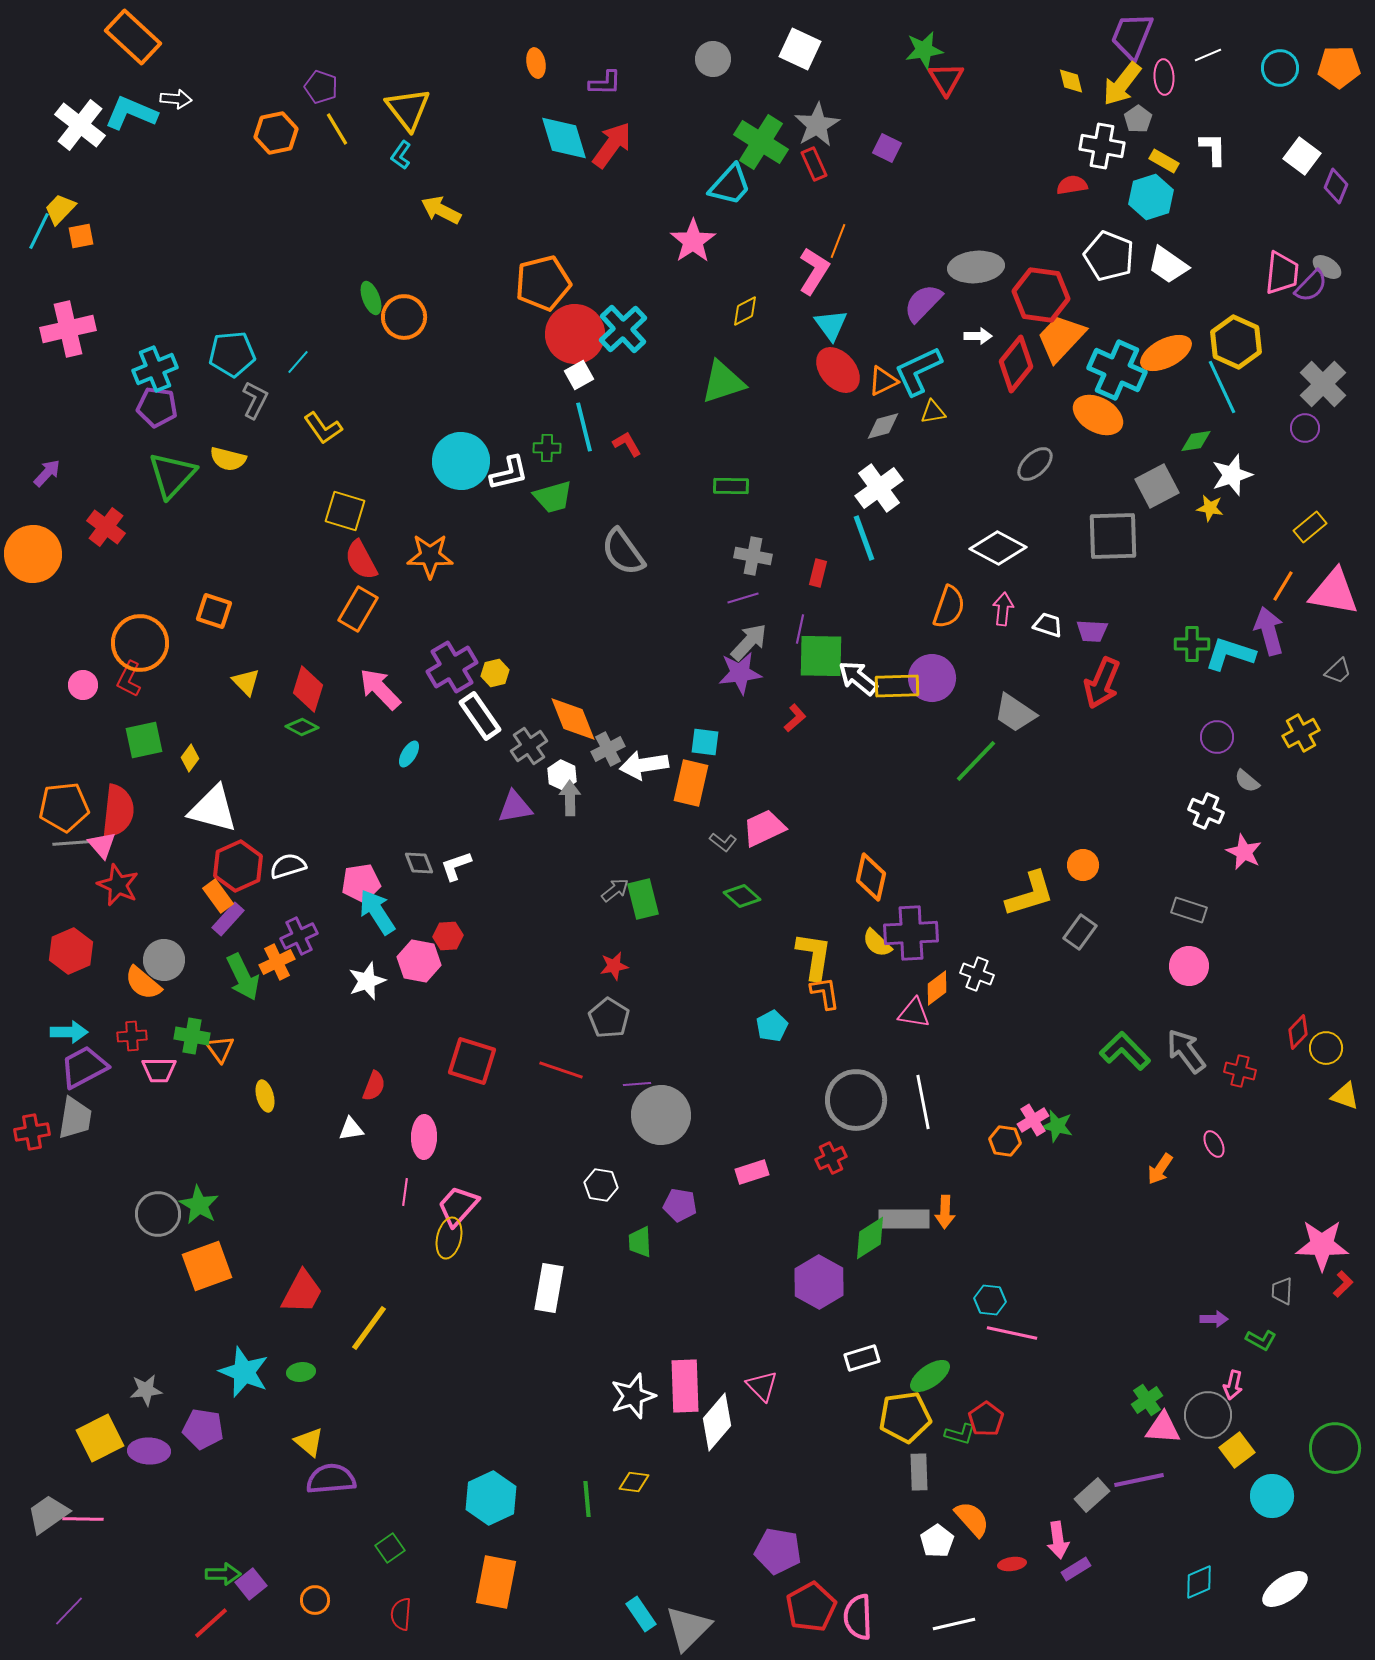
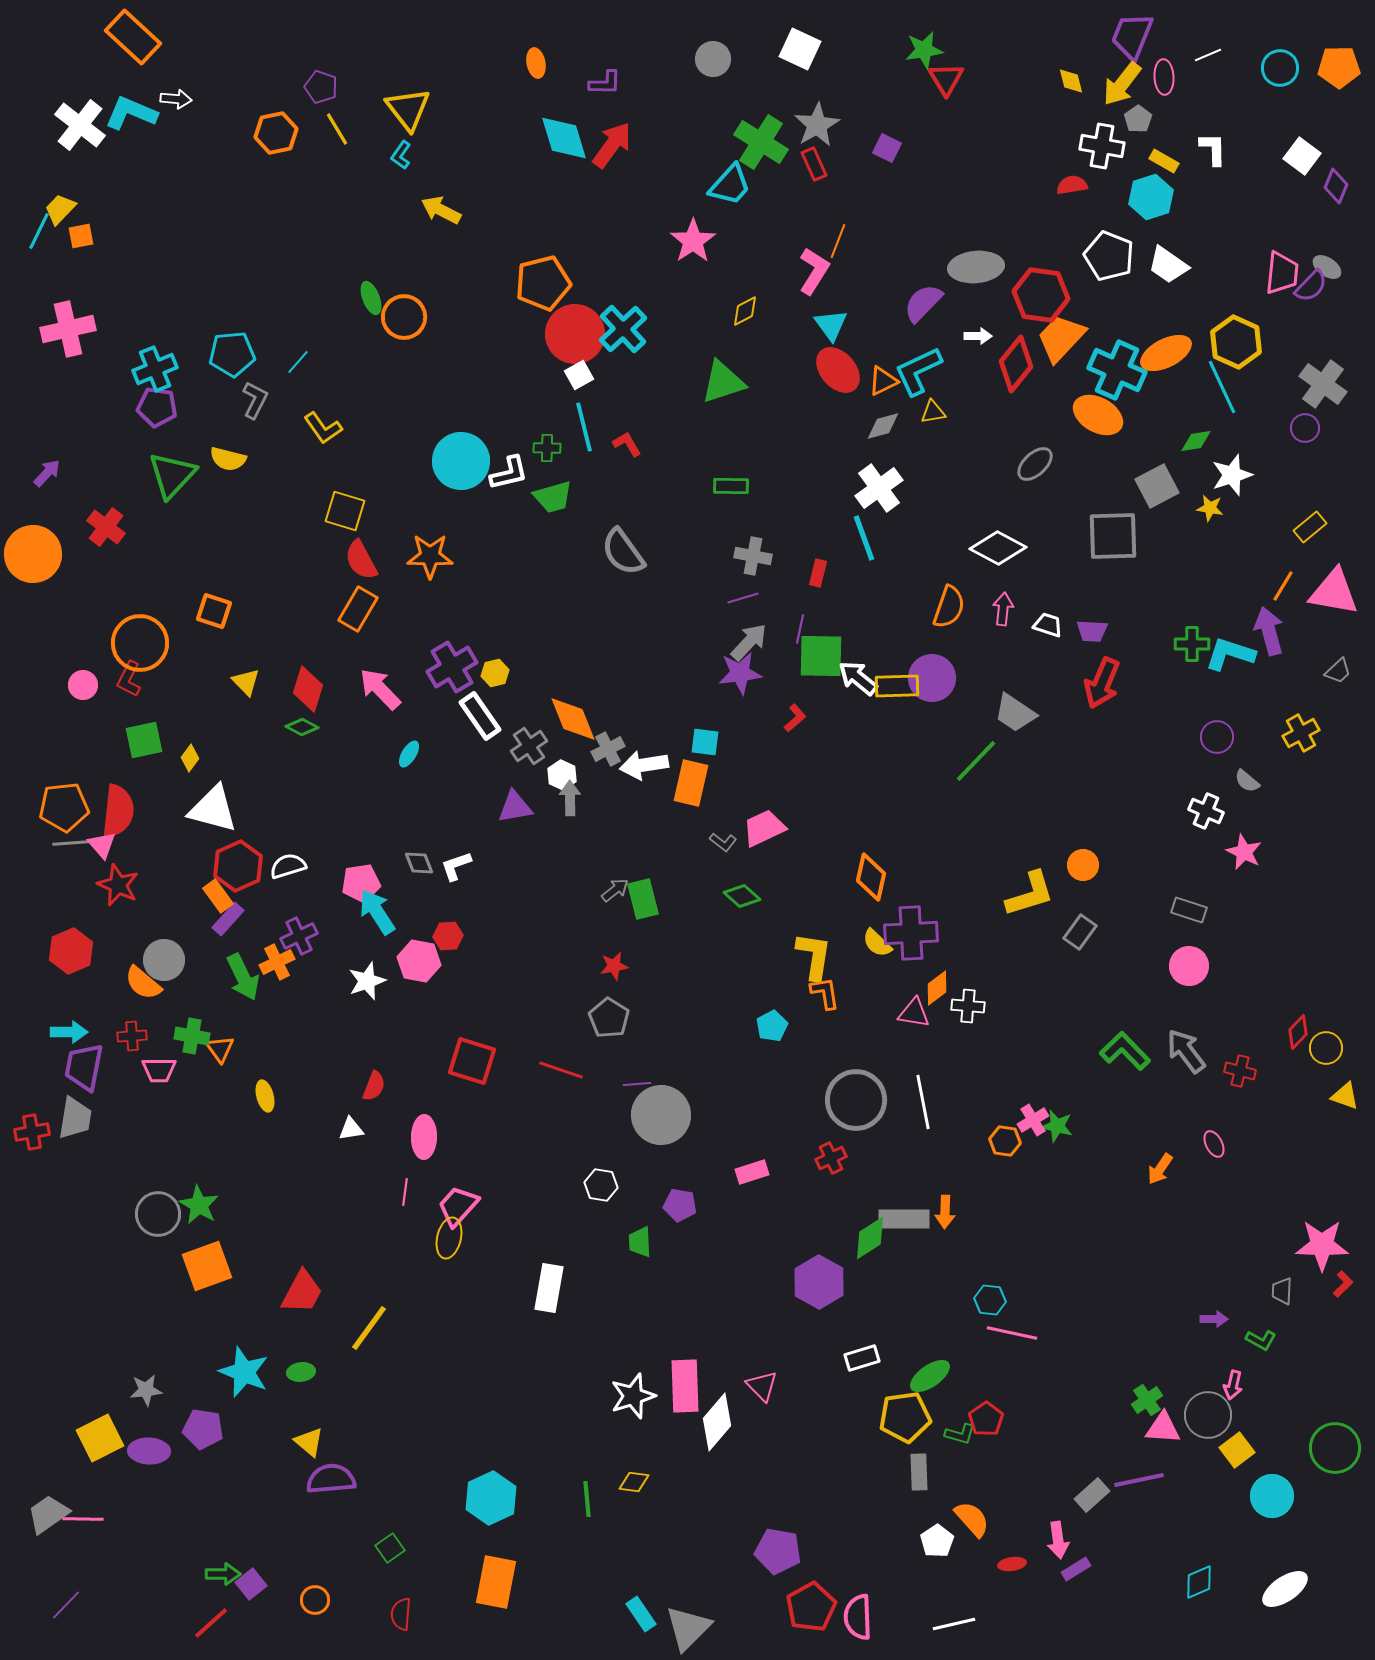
gray cross at (1323, 384): rotated 9 degrees counterclockwise
white cross at (977, 974): moved 9 px left, 32 px down; rotated 16 degrees counterclockwise
purple trapezoid at (84, 1067): rotated 51 degrees counterclockwise
purple line at (69, 1611): moved 3 px left, 6 px up
